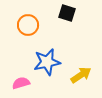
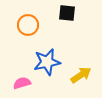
black square: rotated 12 degrees counterclockwise
pink semicircle: moved 1 px right
